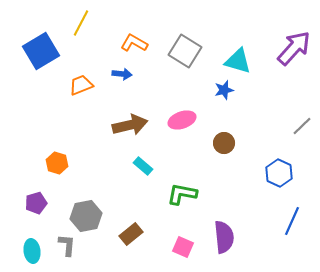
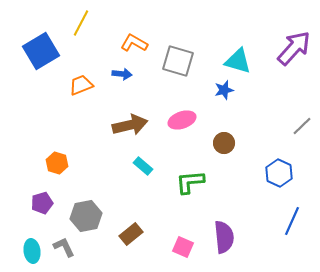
gray square: moved 7 px left, 10 px down; rotated 16 degrees counterclockwise
green L-shape: moved 8 px right, 12 px up; rotated 16 degrees counterclockwise
purple pentagon: moved 6 px right
gray L-shape: moved 3 px left, 2 px down; rotated 30 degrees counterclockwise
